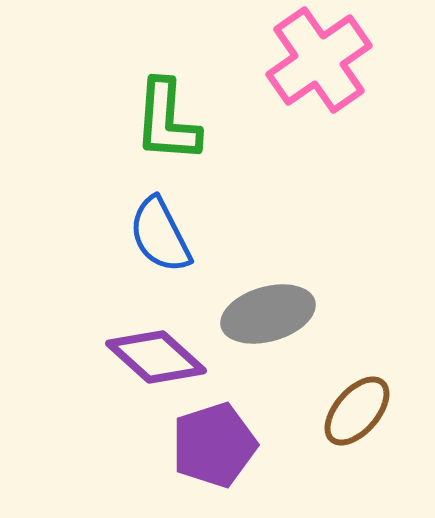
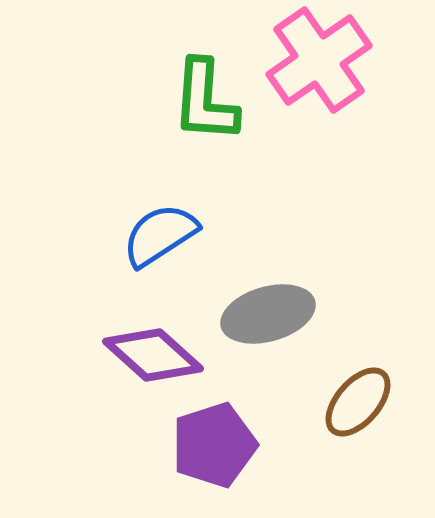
green L-shape: moved 38 px right, 20 px up
blue semicircle: rotated 84 degrees clockwise
purple diamond: moved 3 px left, 2 px up
brown ellipse: moved 1 px right, 9 px up
